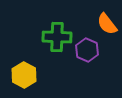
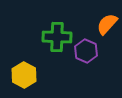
orange semicircle: rotated 80 degrees clockwise
purple hexagon: moved 1 px left, 1 px down
